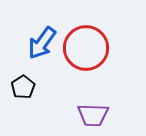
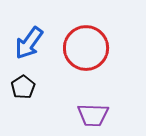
blue arrow: moved 13 px left
